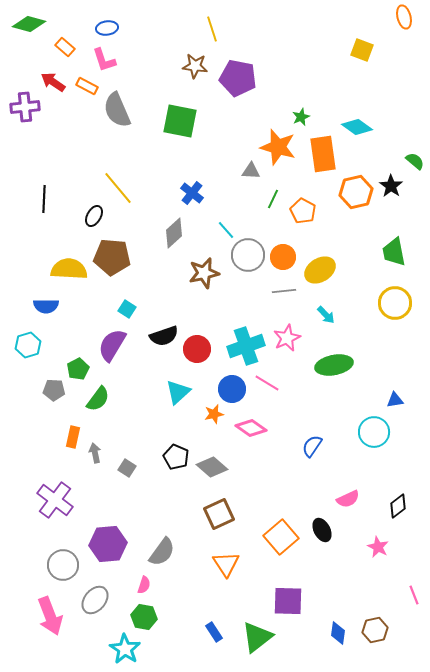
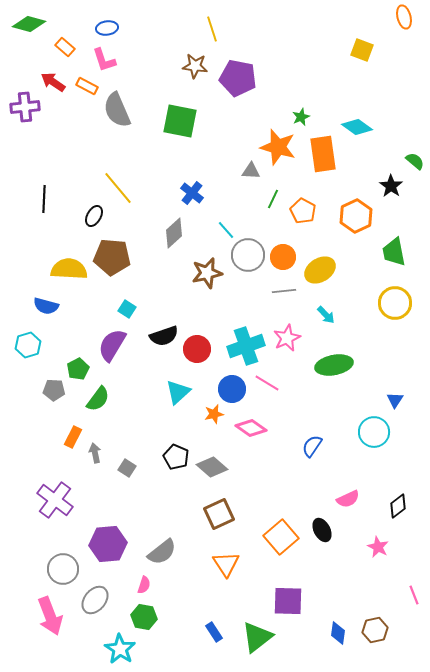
orange hexagon at (356, 192): moved 24 px down; rotated 12 degrees counterclockwise
brown star at (204, 273): moved 3 px right
blue semicircle at (46, 306): rotated 15 degrees clockwise
blue triangle at (395, 400): rotated 48 degrees counterclockwise
orange rectangle at (73, 437): rotated 15 degrees clockwise
gray semicircle at (162, 552): rotated 16 degrees clockwise
gray circle at (63, 565): moved 4 px down
cyan star at (125, 649): moved 5 px left
